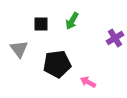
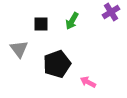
purple cross: moved 4 px left, 26 px up
black pentagon: rotated 12 degrees counterclockwise
